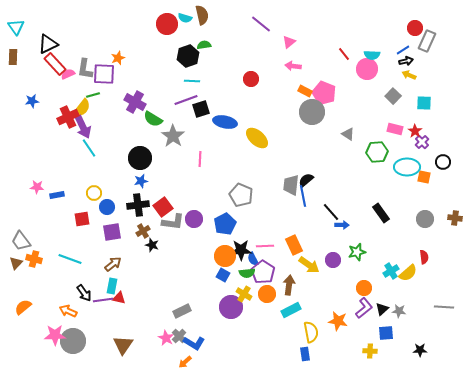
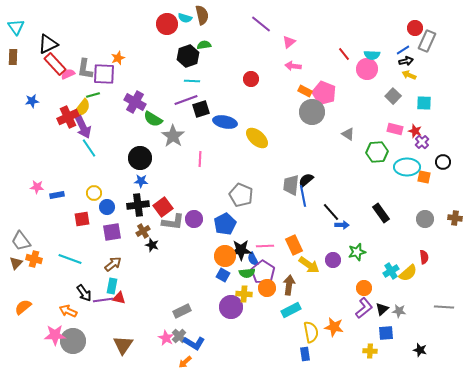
red star at (415, 131): rotated 16 degrees counterclockwise
blue star at (141, 181): rotated 16 degrees clockwise
yellow cross at (244, 294): rotated 28 degrees counterclockwise
orange circle at (267, 294): moved 6 px up
orange star at (338, 321): moved 4 px left, 6 px down
black star at (420, 350): rotated 16 degrees clockwise
